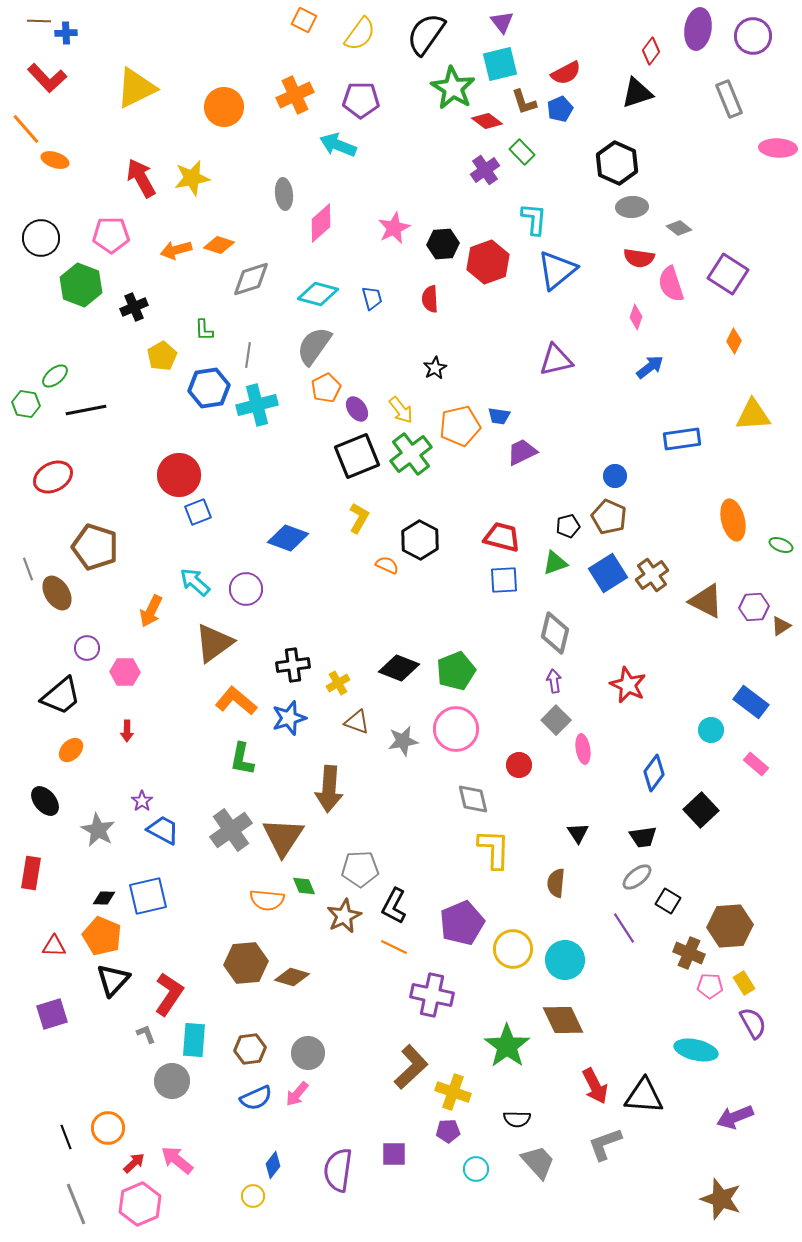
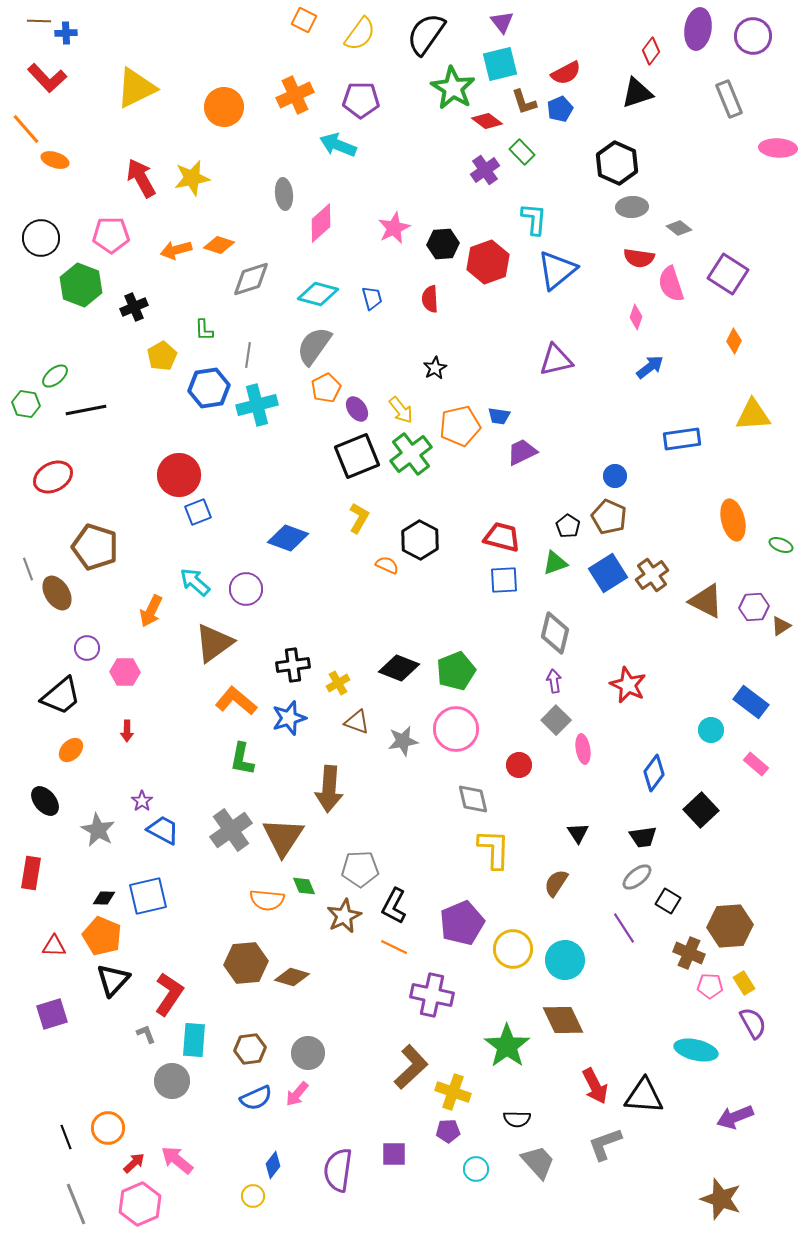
black pentagon at (568, 526): rotated 25 degrees counterclockwise
brown semicircle at (556, 883): rotated 28 degrees clockwise
